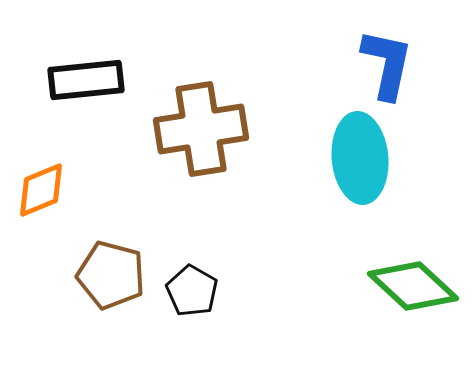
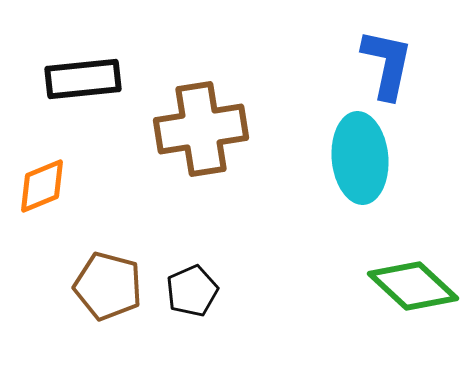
black rectangle: moved 3 px left, 1 px up
orange diamond: moved 1 px right, 4 px up
brown pentagon: moved 3 px left, 11 px down
black pentagon: rotated 18 degrees clockwise
